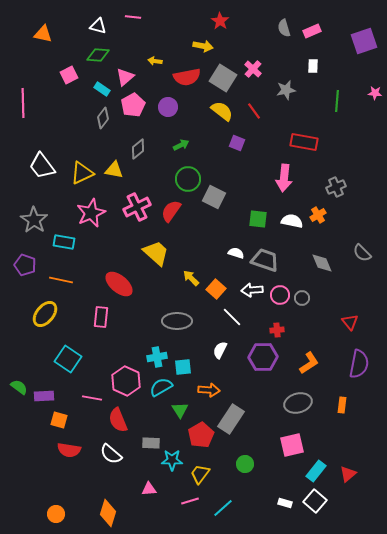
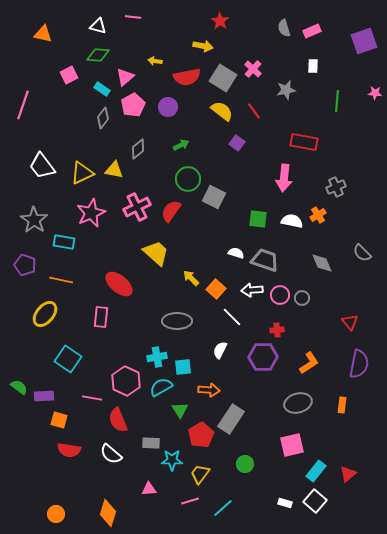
pink line at (23, 103): moved 2 px down; rotated 20 degrees clockwise
purple square at (237, 143): rotated 14 degrees clockwise
